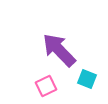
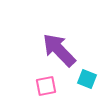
pink square: rotated 15 degrees clockwise
